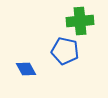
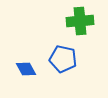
blue pentagon: moved 2 px left, 8 px down
